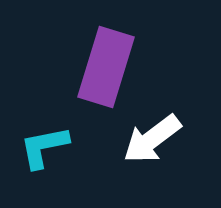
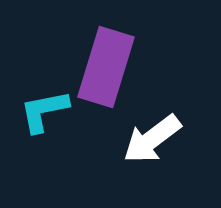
cyan L-shape: moved 36 px up
